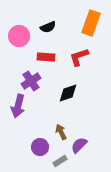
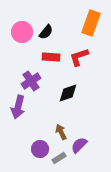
black semicircle: moved 2 px left, 5 px down; rotated 28 degrees counterclockwise
pink circle: moved 3 px right, 4 px up
red rectangle: moved 5 px right
purple arrow: moved 1 px down
purple circle: moved 2 px down
gray rectangle: moved 1 px left, 3 px up
